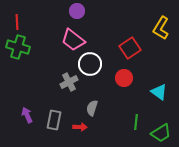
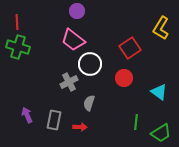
gray semicircle: moved 3 px left, 5 px up
